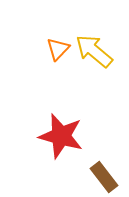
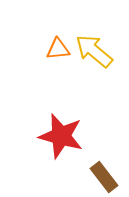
orange triangle: rotated 40 degrees clockwise
